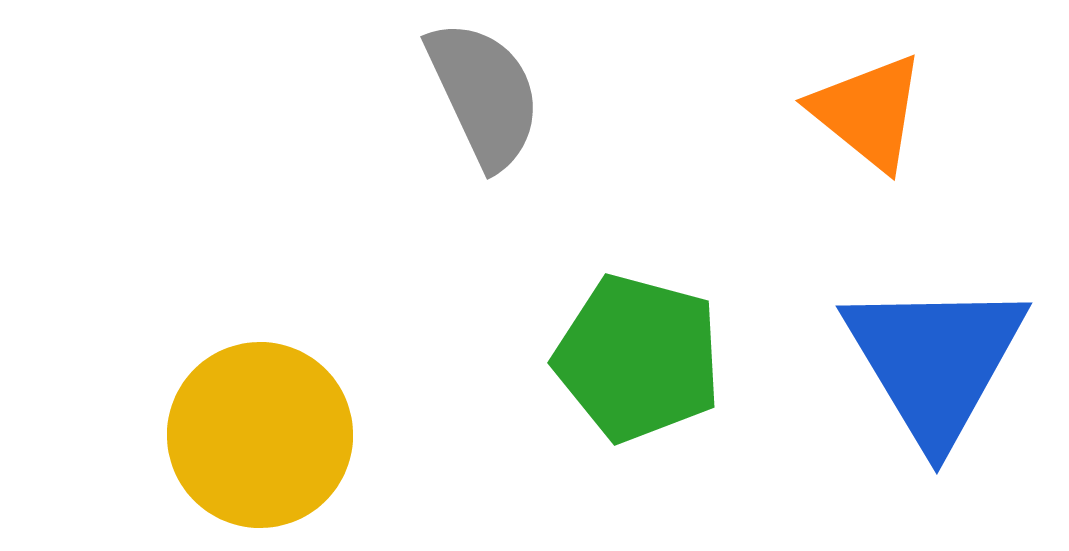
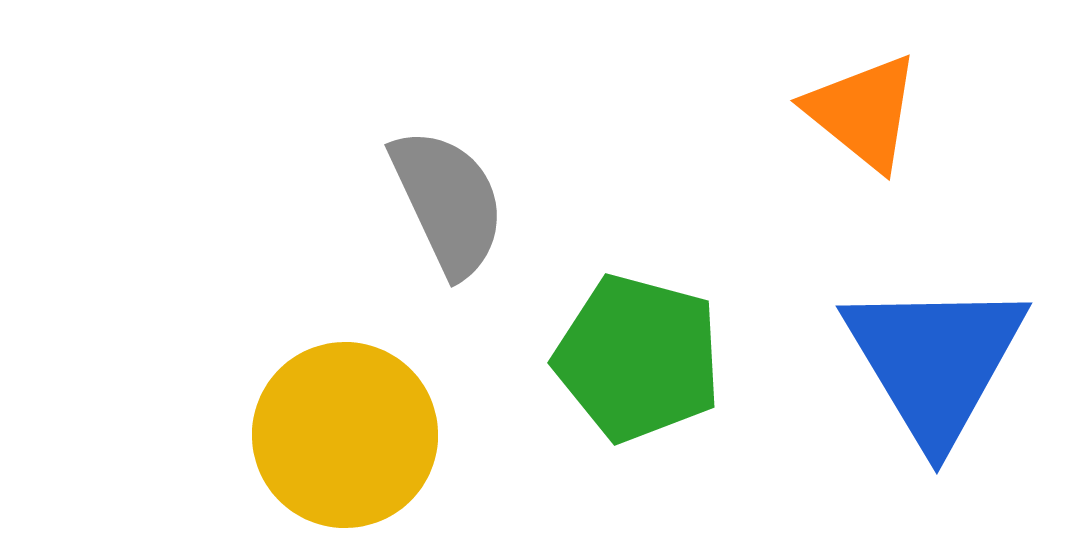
gray semicircle: moved 36 px left, 108 px down
orange triangle: moved 5 px left
yellow circle: moved 85 px right
